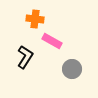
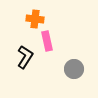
pink rectangle: moved 5 px left; rotated 48 degrees clockwise
gray circle: moved 2 px right
